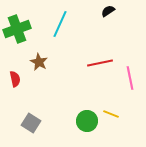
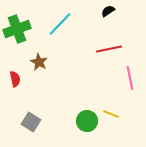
cyan line: rotated 20 degrees clockwise
red line: moved 9 px right, 14 px up
gray square: moved 1 px up
